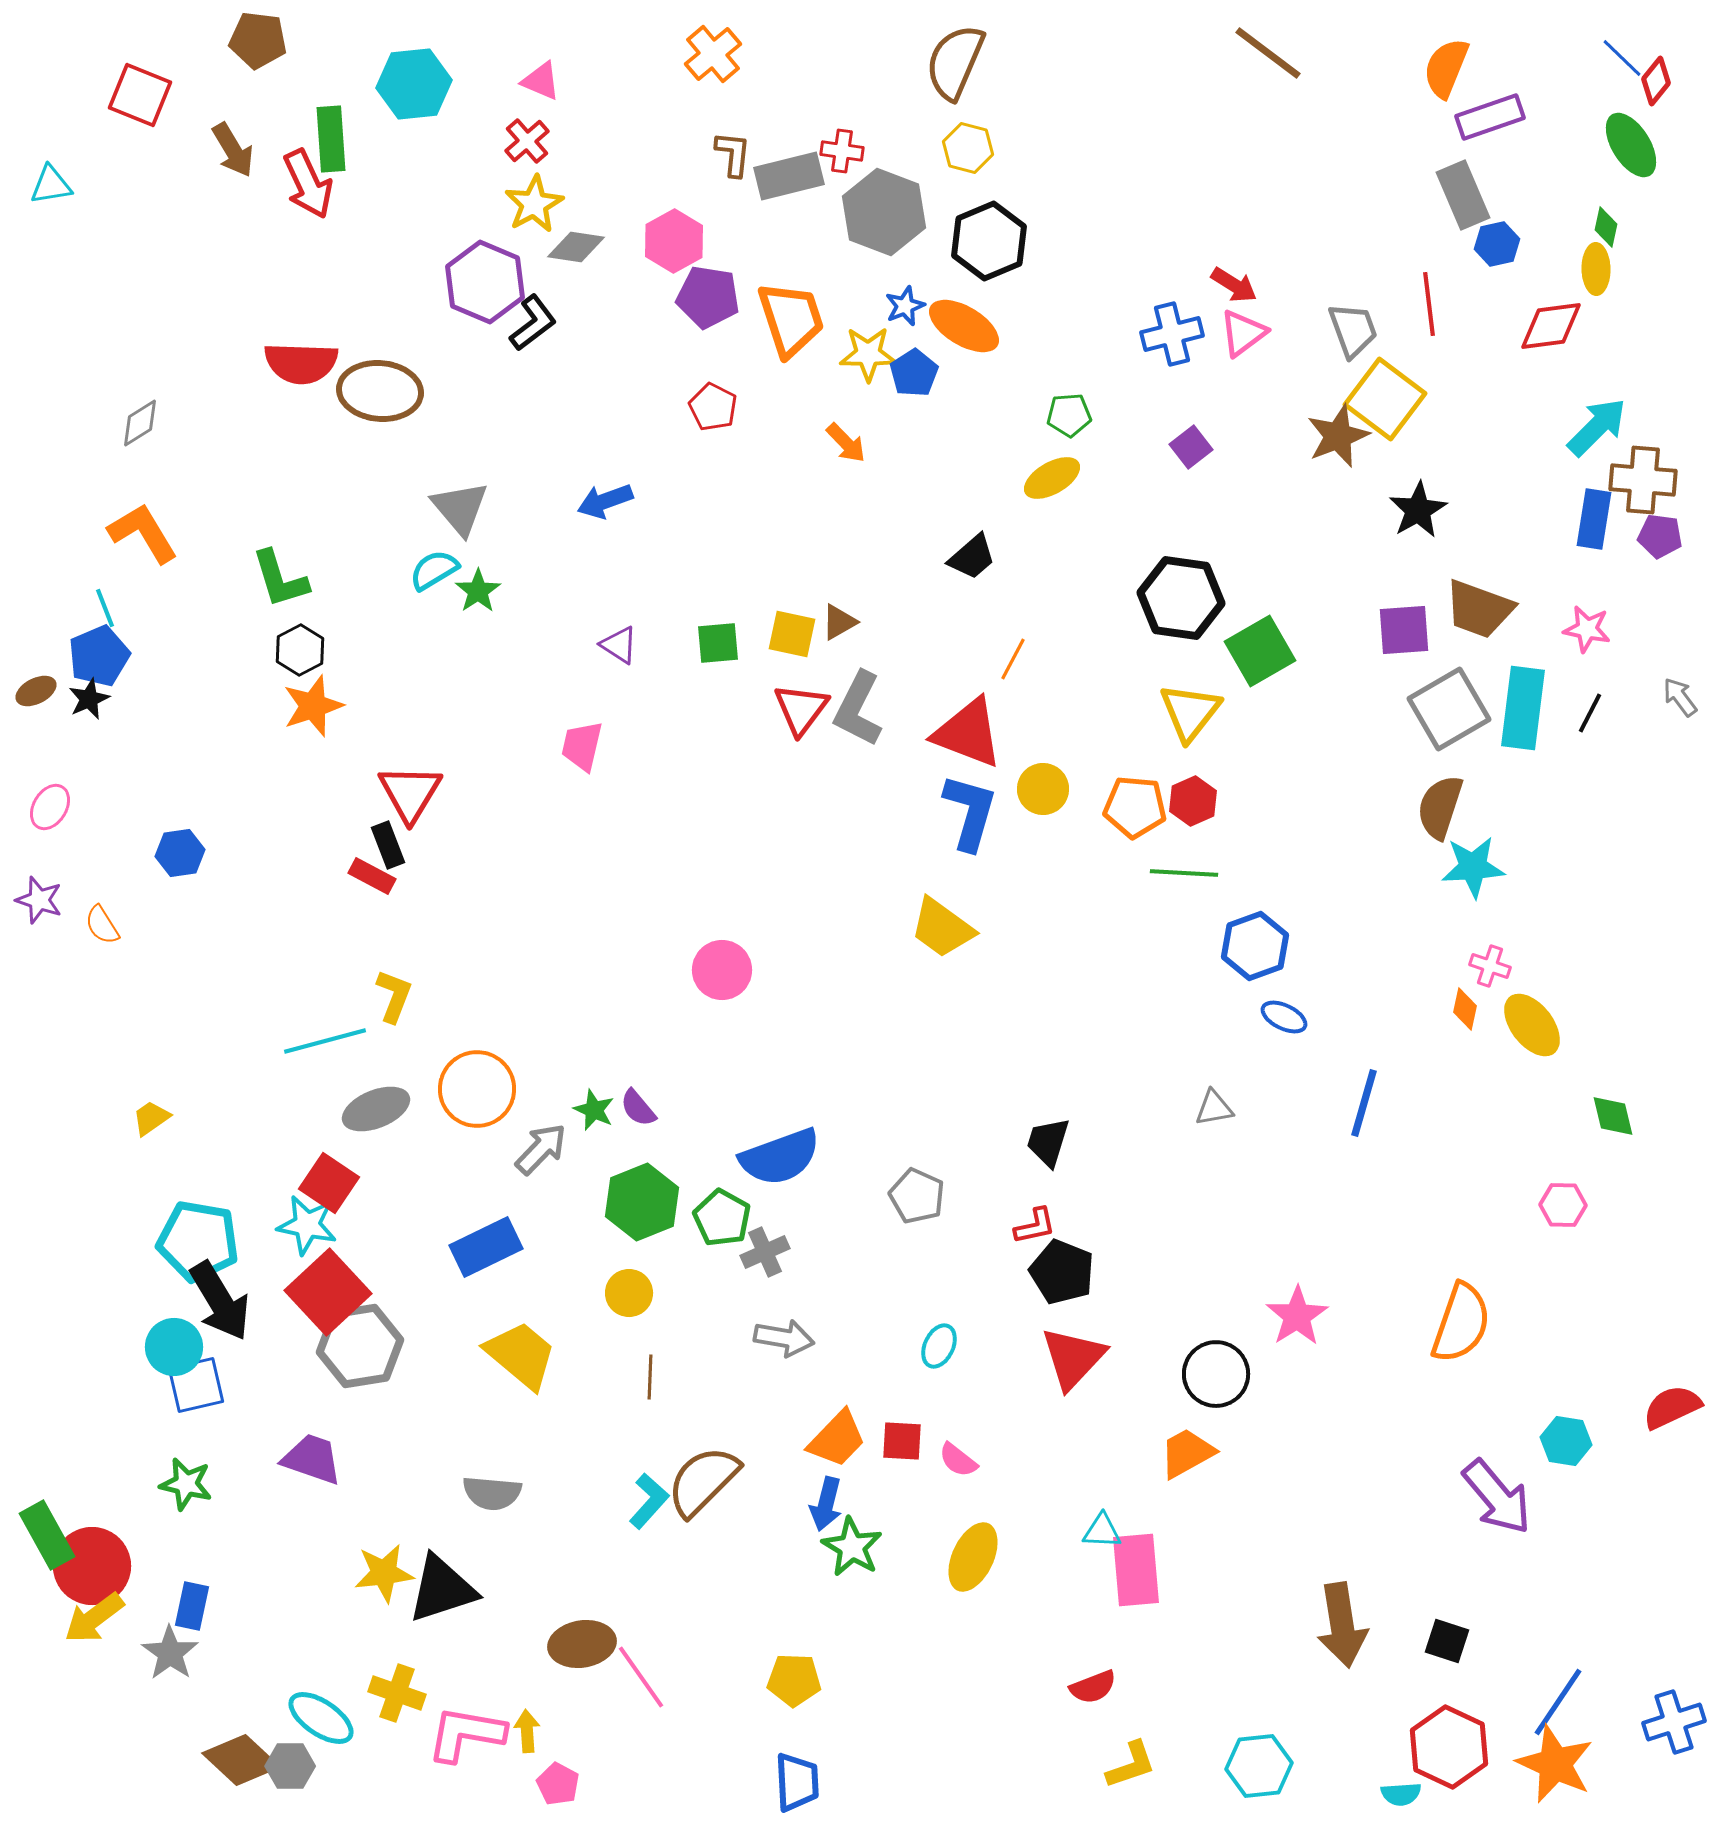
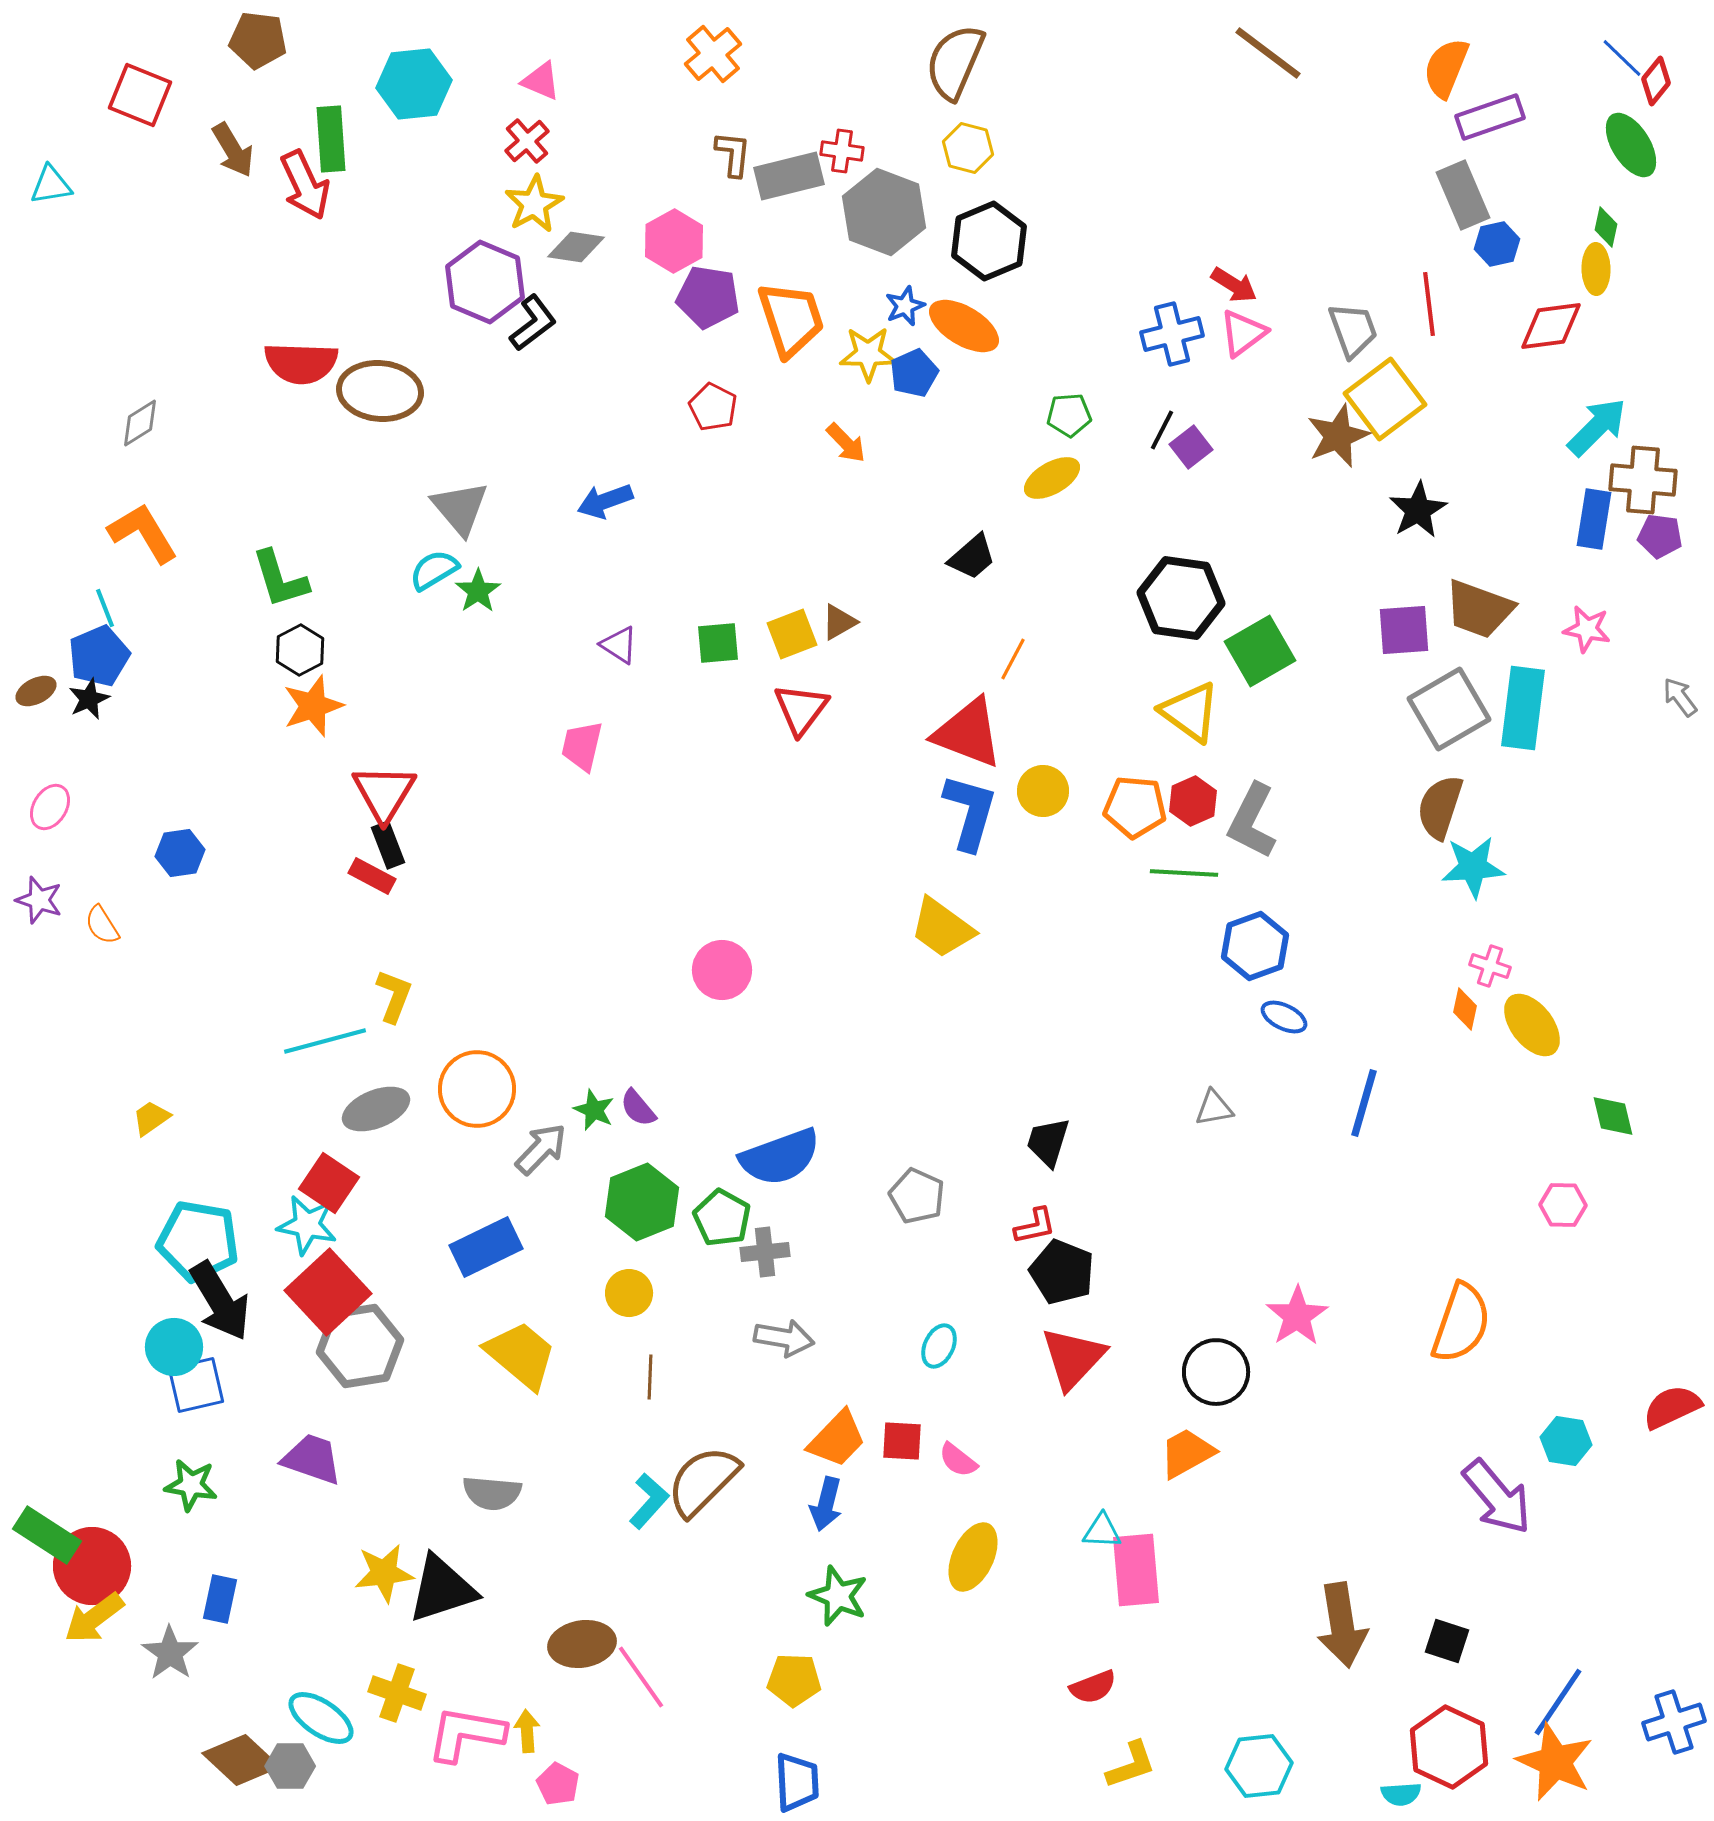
red arrow at (308, 184): moved 3 px left, 1 px down
blue pentagon at (914, 373): rotated 9 degrees clockwise
yellow square at (1385, 399): rotated 16 degrees clockwise
yellow square at (792, 634): rotated 33 degrees counterclockwise
gray L-shape at (858, 709): moved 394 px right, 112 px down
yellow triangle at (1190, 712): rotated 32 degrees counterclockwise
black line at (1590, 713): moved 428 px left, 283 px up
yellow circle at (1043, 789): moved 2 px down
red triangle at (410, 793): moved 26 px left
gray cross at (765, 1252): rotated 18 degrees clockwise
black circle at (1216, 1374): moved 2 px up
green star at (186, 1484): moved 5 px right, 1 px down; rotated 4 degrees counterclockwise
green rectangle at (47, 1535): rotated 28 degrees counterclockwise
green star at (852, 1547): moved 14 px left, 49 px down; rotated 8 degrees counterclockwise
blue rectangle at (192, 1606): moved 28 px right, 7 px up
orange star at (1555, 1764): moved 2 px up
